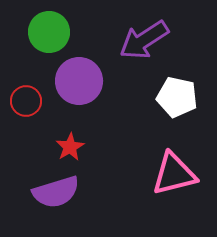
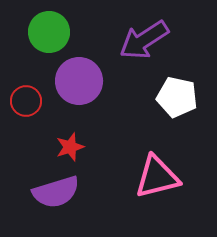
red star: rotated 12 degrees clockwise
pink triangle: moved 17 px left, 3 px down
